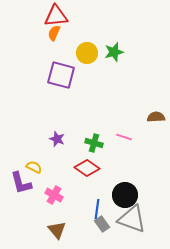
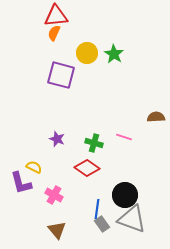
green star: moved 2 px down; rotated 24 degrees counterclockwise
